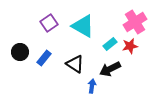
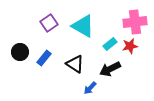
pink cross: rotated 25 degrees clockwise
blue arrow: moved 2 px left, 2 px down; rotated 144 degrees counterclockwise
